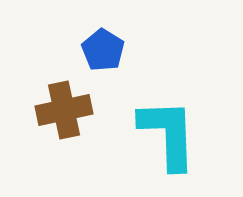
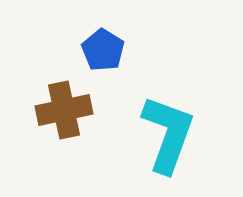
cyan L-shape: rotated 22 degrees clockwise
